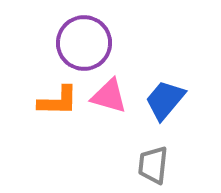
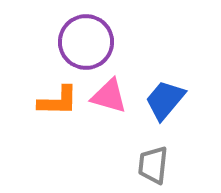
purple circle: moved 2 px right, 1 px up
